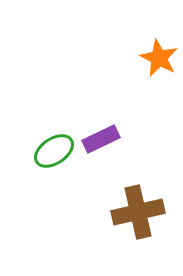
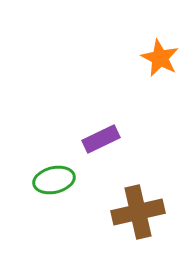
orange star: moved 1 px right
green ellipse: moved 29 px down; rotated 21 degrees clockwise
